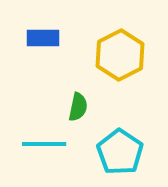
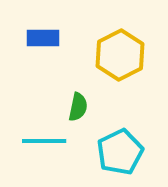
cyan line: moved 3 px up
cyan pentagon: rotated 12 degrees clockwise
